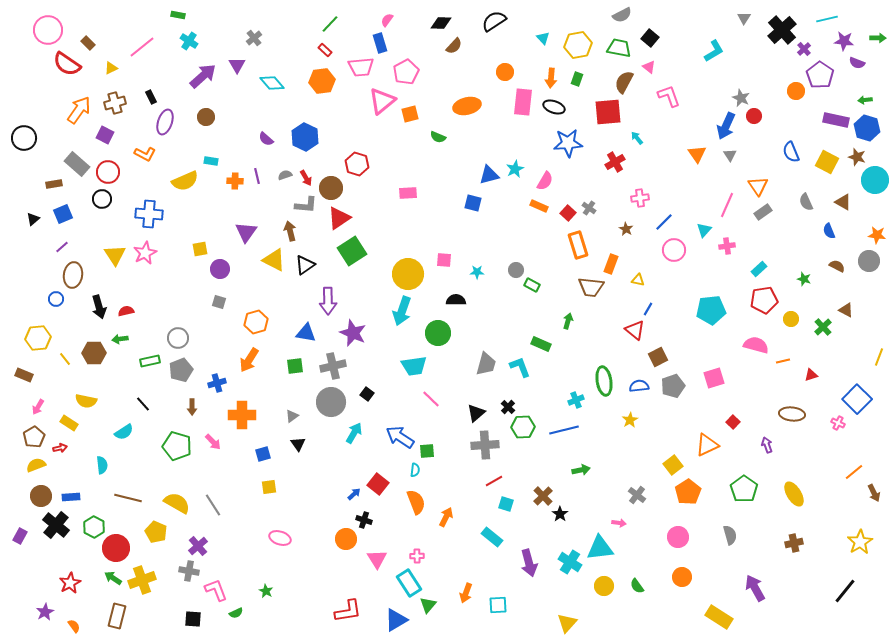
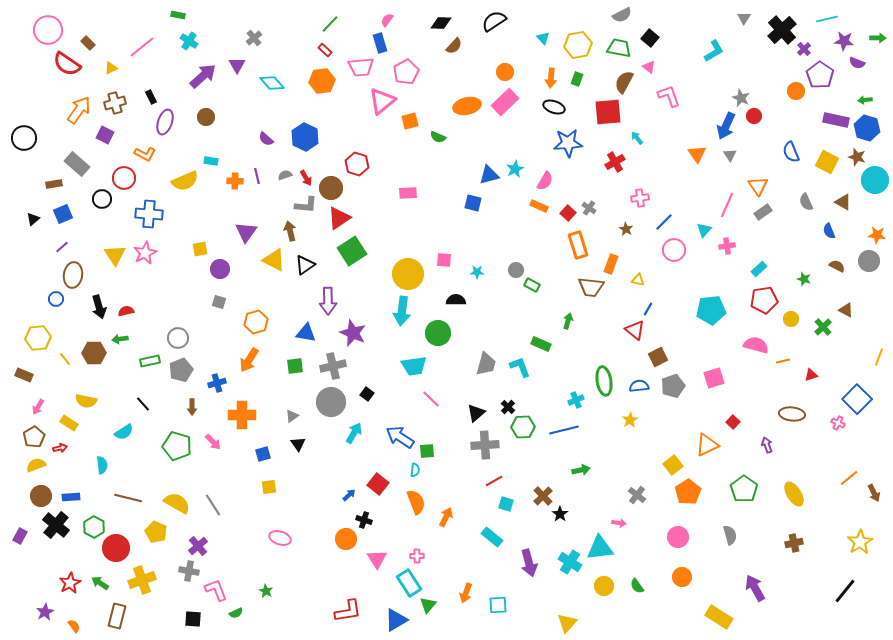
pink rectangle at (523, 102): moved 18 px left; rotated 40 degrees clockwise
orange square at (410, 114): moved 7 px down
red circle at (108, 172): moved 16 px right, 6 px down
cyan arrow at (402, 311): rotated 12 degrees counterclockwise
orange line at (854, 472): moved 5 px left, 6 px down
blue arrow at (354, 494): moved 5 px left, 1 px down
green arrow at (113, 578): moved 13 px left, 5 px down
